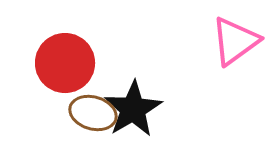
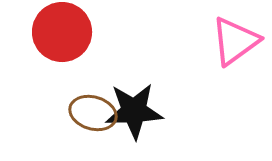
red circle: moved 3 px left, 31 px up
black star: moved 1 px right, 2 px down; rotated 28 degrees clockwise
